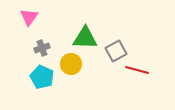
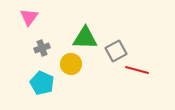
cyan pentagon: moved 6 px down
